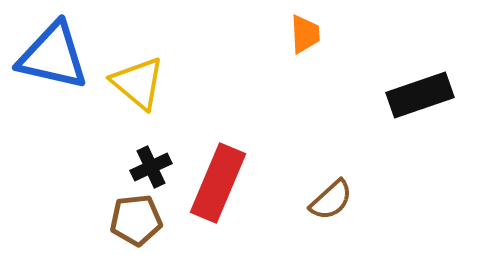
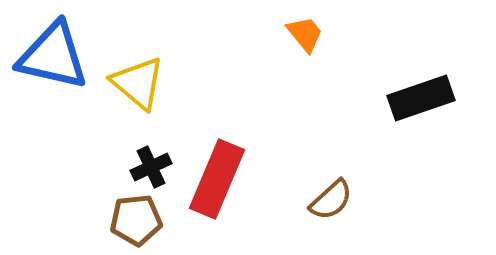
orange trapezoid: rotated 36 degrees counterclockwise
black rectangle: moved 1 px right, 3 px down
red rectangle: moved 1 px left, 4 px up
